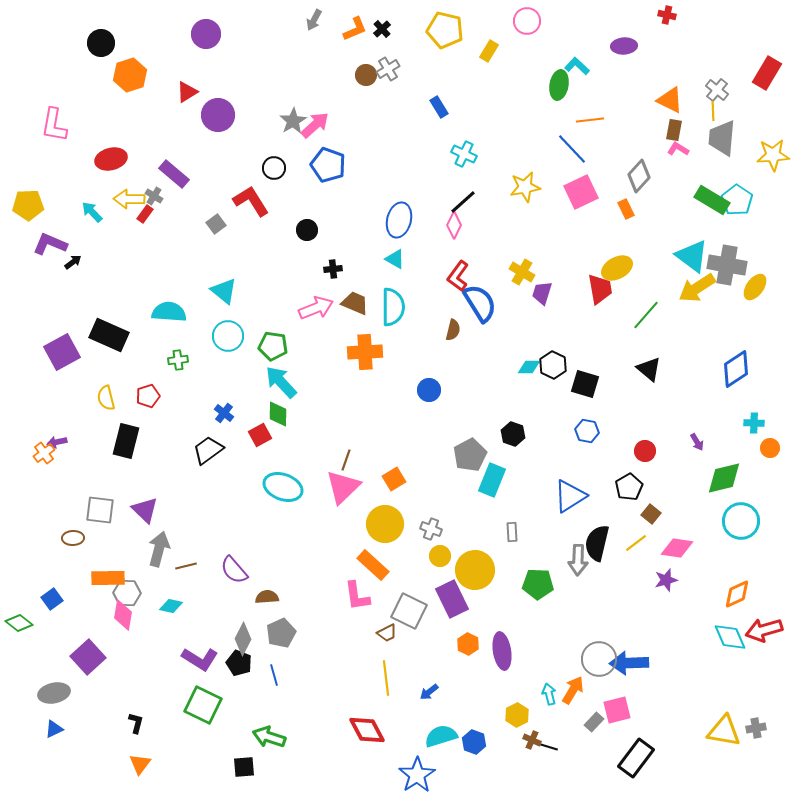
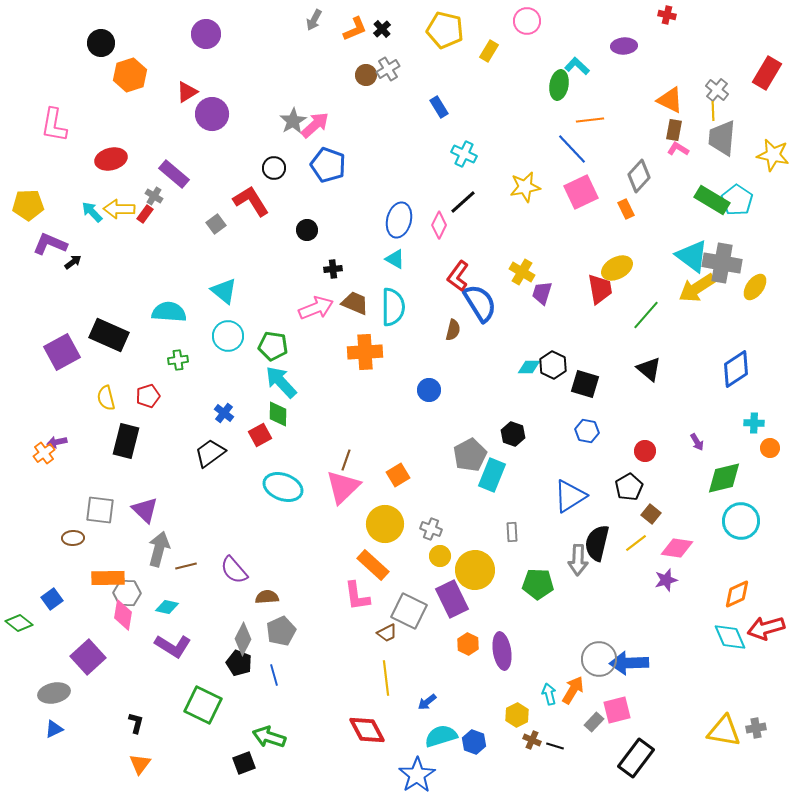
purple circle at (218, 115): moved 6 px left, 1 px up
yellow star at (773, 155): rotated 16 degrees clockwise
yellow arrow at (129, 199): moved 10 px left, 10 px down
pink diamond at (454, 225): moved 15 px left
gray cross at (727, 265): moved 5 px left, 2 px up
black trapezoid at (208, 450): moved 2 px right, 3 px down
orange square at (394, 479): moved 4 px right, 4 px up
cyan rectangle at (492, 480): moved 5 px up
cyan diamond at (171, 606): moved 4 px left, 1 px down
red arrow at (764, 630): moved 2 px right, 2 px up
gray pentagon at (281, 633): moved 2 px up
purple L-shape at (200, 659): moved 27 px left, 13 px up
blue arrow at (429, 692): moved 2 px left, 10 px down
black line at (549, 747): moved 6 px right, 1 px up
black square at (244, 767): moved 4 px up; rotated 15 degrees counterclockwise
